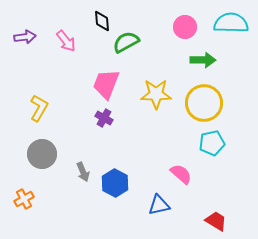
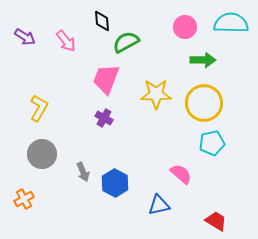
purple arrow: rotated 40 degrees clockwise
pink trapezoid: moved 5 px up
